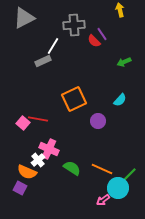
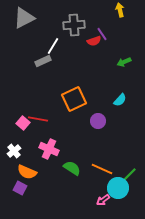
red semicircle: rotated 64 degrees counterclockwise
white cross: moved 24 px left, 9 px up
